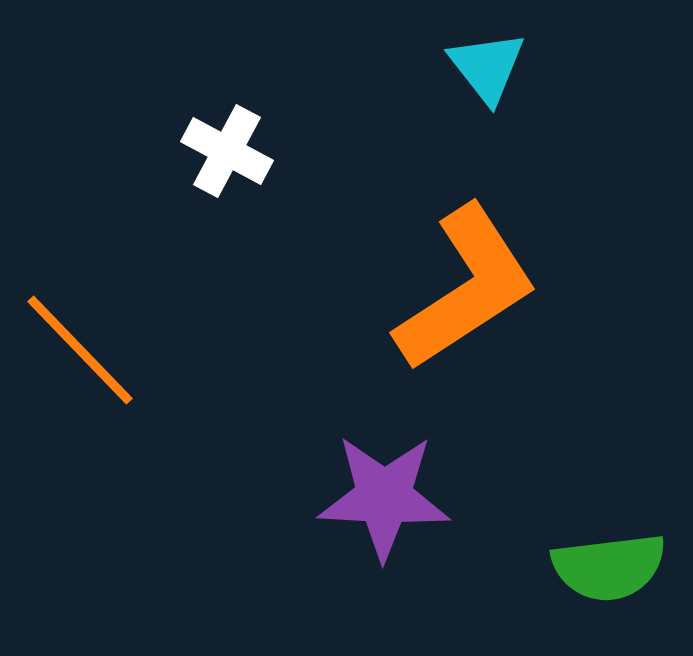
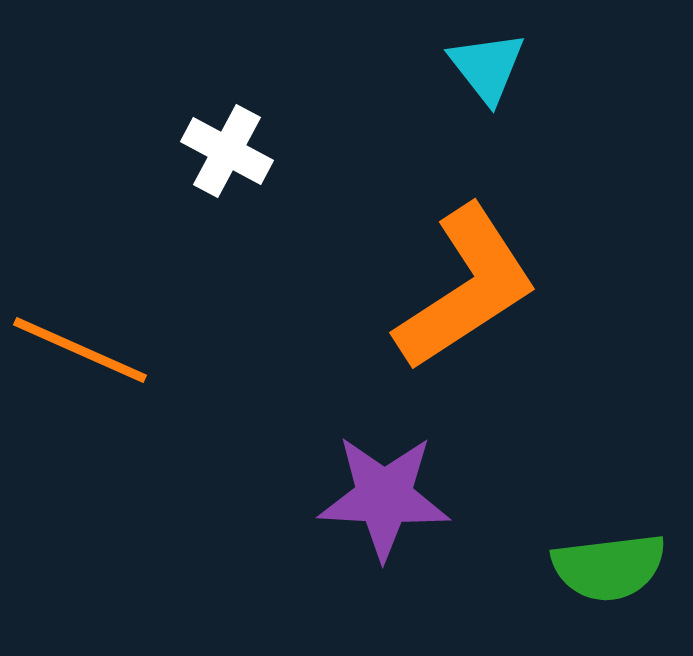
orange line: rotated 22 degrees counterclockwise
